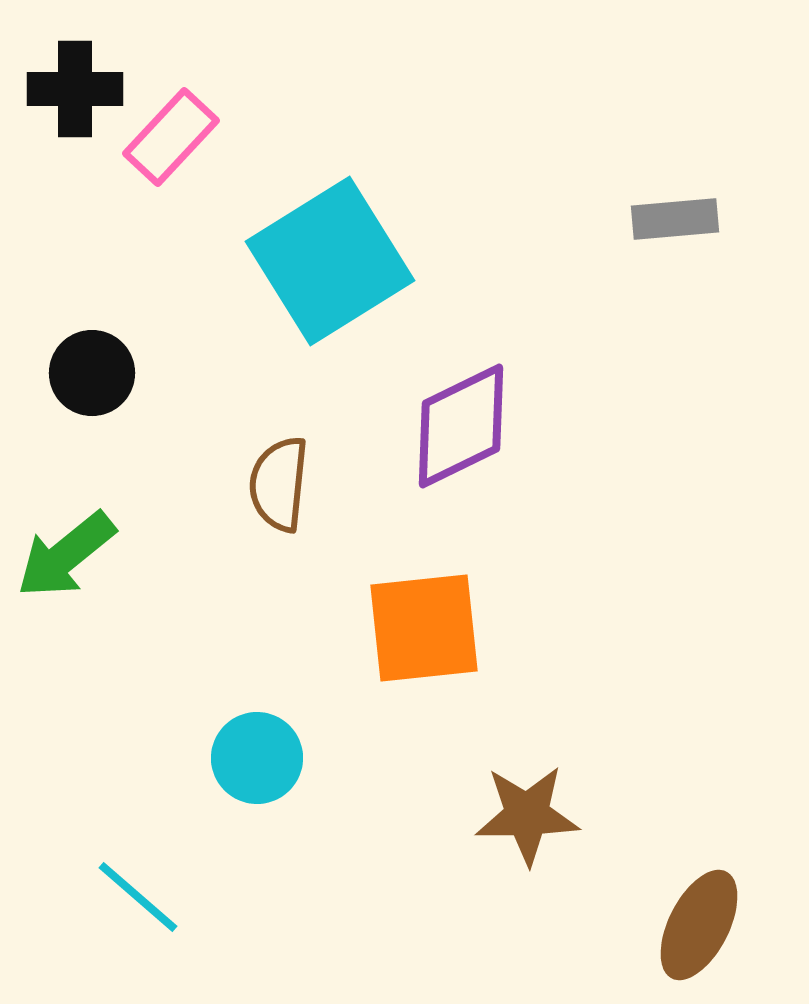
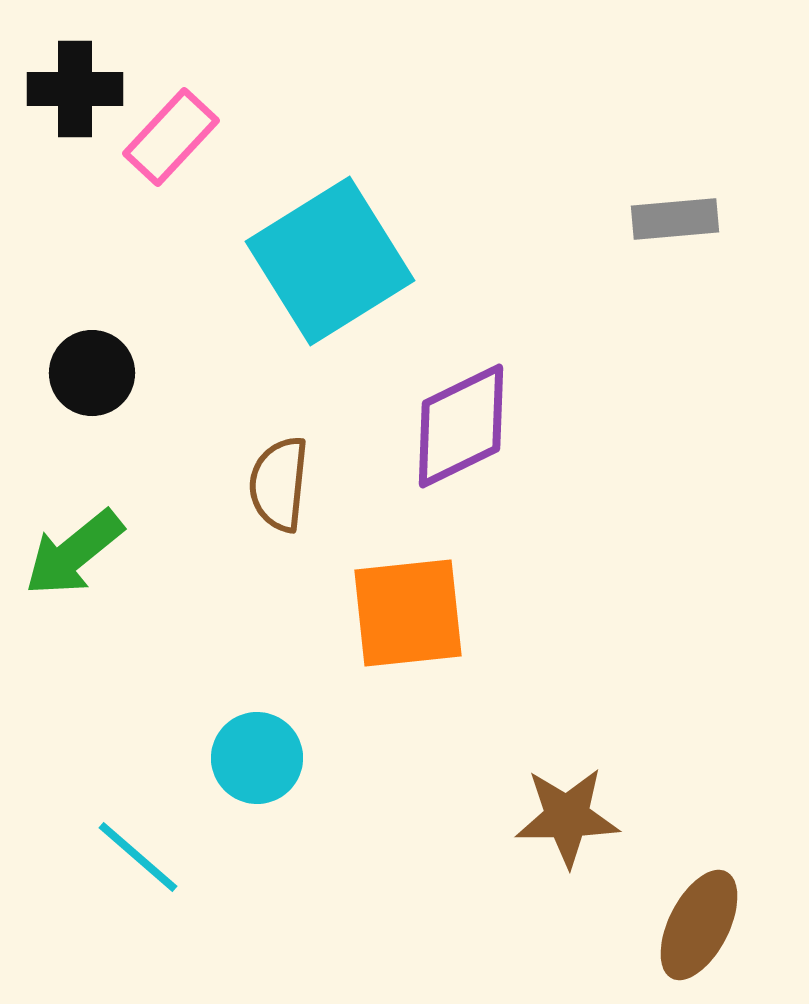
green arrow: moved 8 px right, 2 px up
orange square: moved 16 px left, 15 px up
brown star: moved 40 px right, 2 px down
cyan line: moved 40 px up
